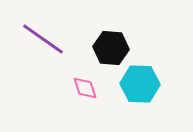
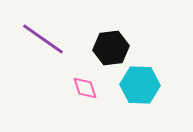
black hexagon: rotated 12 degrees counterclockwise
cyan hexagon: moved 1 px down
